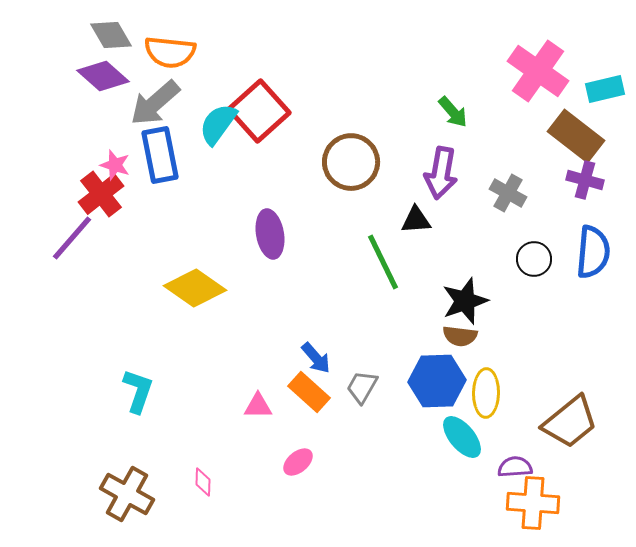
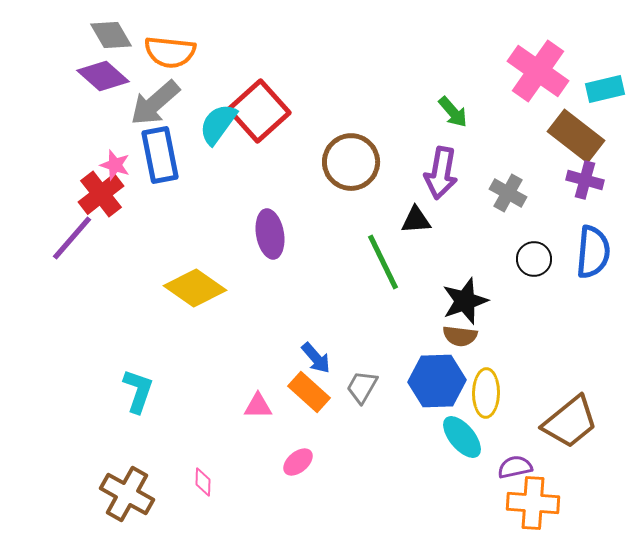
purple semicircle: rotated 8 degrees counterclockwise
